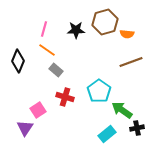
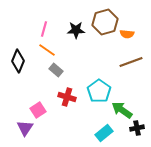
red cross: moved 2 px right
cyan rectangle: moved 3 px left, 1 px up
